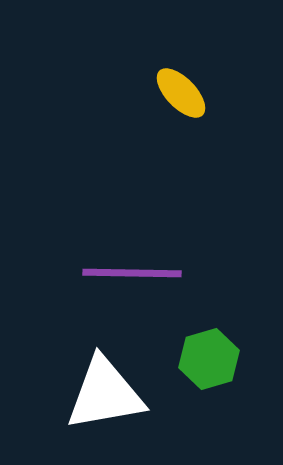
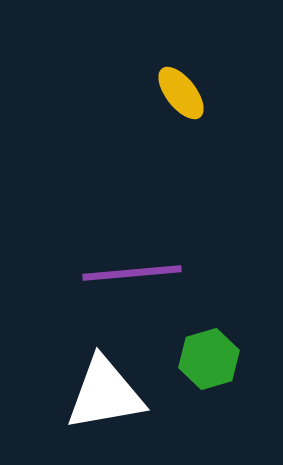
yellow ellipse: rotated 6 degrees clockwise
purple line: rotated 6 degrees counterclockwise
